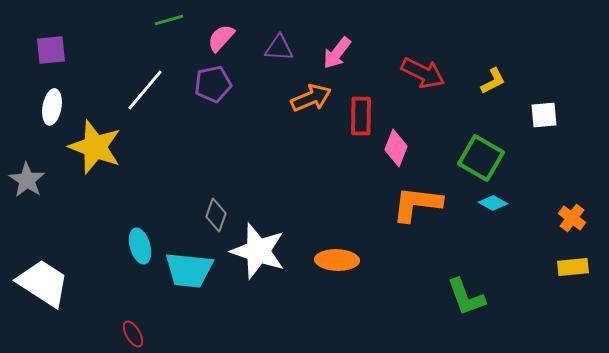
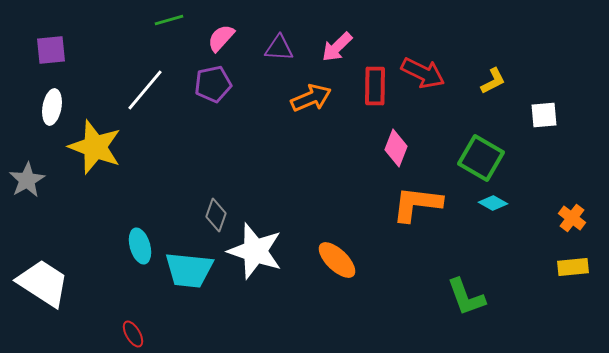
pink arrow: moved 6 px up; rotated 8 degrees clockwise
red rectangle: moved 14 px right, 30 px up
gray star: rotated 9 degrees clockwise
white star: moved 3 px left
orange ellipse: rotated 42 degrees clockwise
